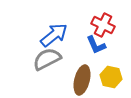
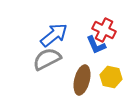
red cross: moved 1 px right, 5 px down
